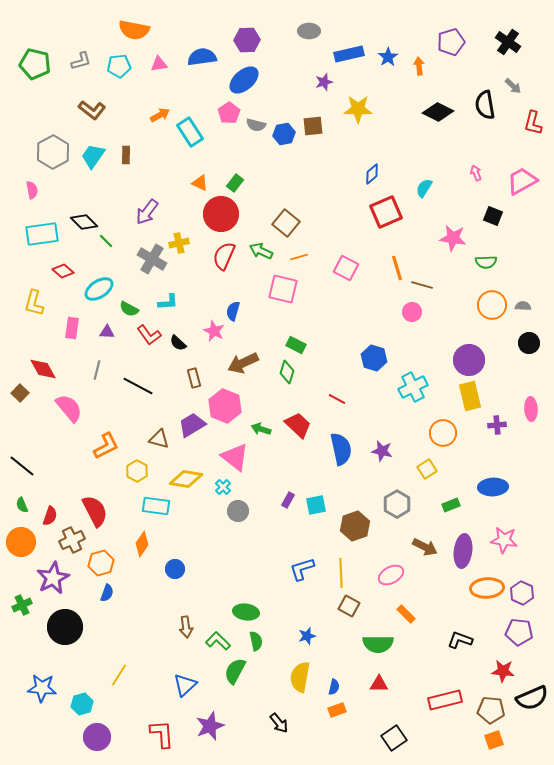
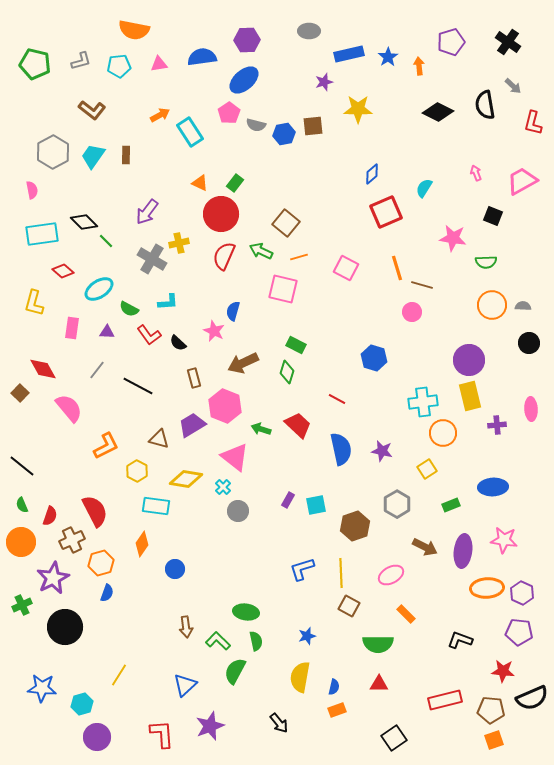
gray line at (97, 370): rotated 24 degrees clockwise
cyan cross at (413, 387): moved 10 px right, 15 px down; rotated 20 degrees clockwise
